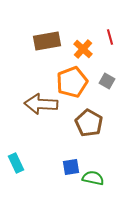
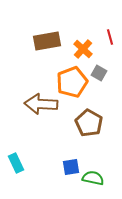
gray square: moved 8 px left, 8 px up
